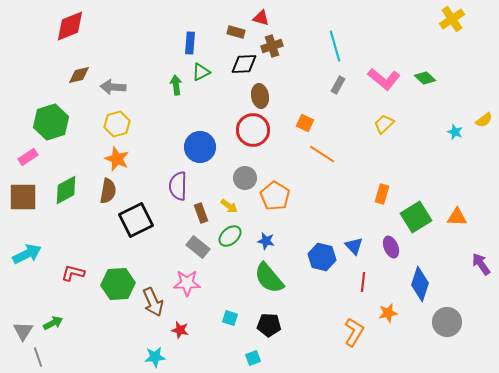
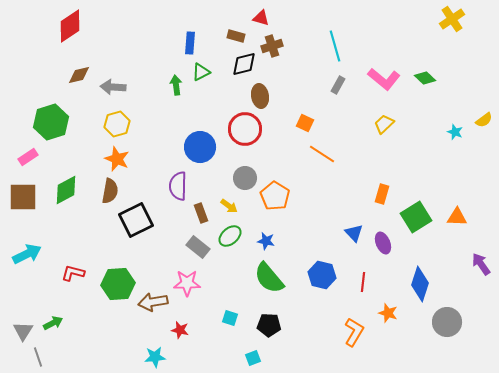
red diamond at (70, 26): rotated 12 degrees counterclockwise
brown rectangle at (236, 32): moved 4 px down
black diamond at (244, 64): rotated 12 degrees counterclockwise
red circle at (253, 130): moved 8 px left, 1 px up
brown semicircle at (108, 191): moved 2 px right
blue triangle at (354, 246): moved 13 px up
purple ellipse at (391, 247): moved 8 px left, 4 px up
blue hexagon at (322, 257): moved 18 px down
brown arrow at (153, 302): rotated 104 degrees clockwise
orange star at (388, 313): rotated 30 degrees clockwise
